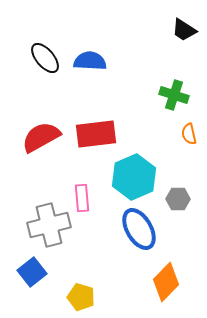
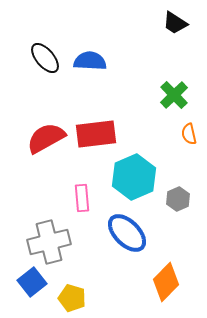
black trapezoid: moved 9 px left, 7 px up
green cross: rotated 28 degrees clockwise
red semicircle: moved 5 px right, 1 px down
gray hexagon: rotated 25 degrees counterclockwise
gray cross: moved 17 px down
blue ellipse: moved 12 px left, 4 px down; rotated 15 degrees counterclockwise
blue square: moved 10 px down
yellow pentagon: moved 9 px left, 1 px down
